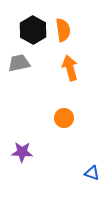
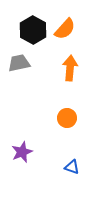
orange semicircle: moved 2 px right, 1 px up; rotated 50 degrees clockwise
orange arrow: rotated 20 degrees clockwise
orange circle: moved 3 px right
purple star: rotated 25 degrees counterclockwise
blue triangle: moved 20 px left, 6 px up
